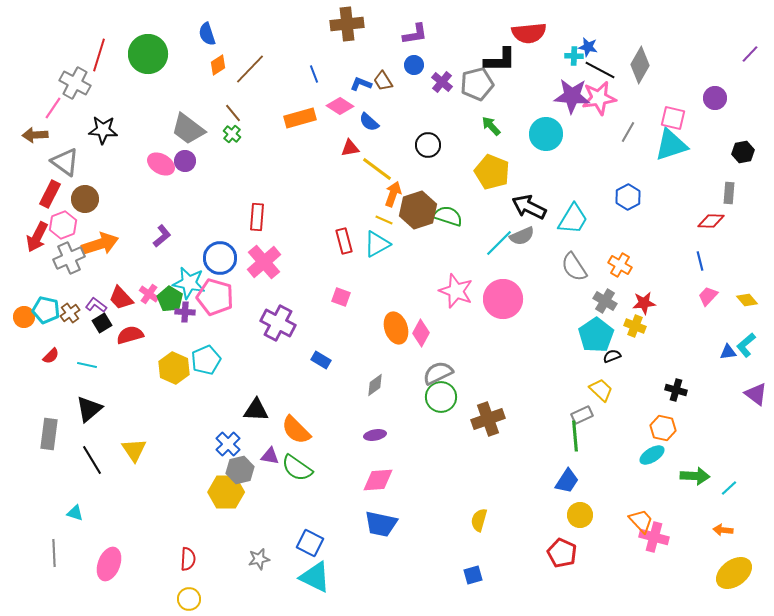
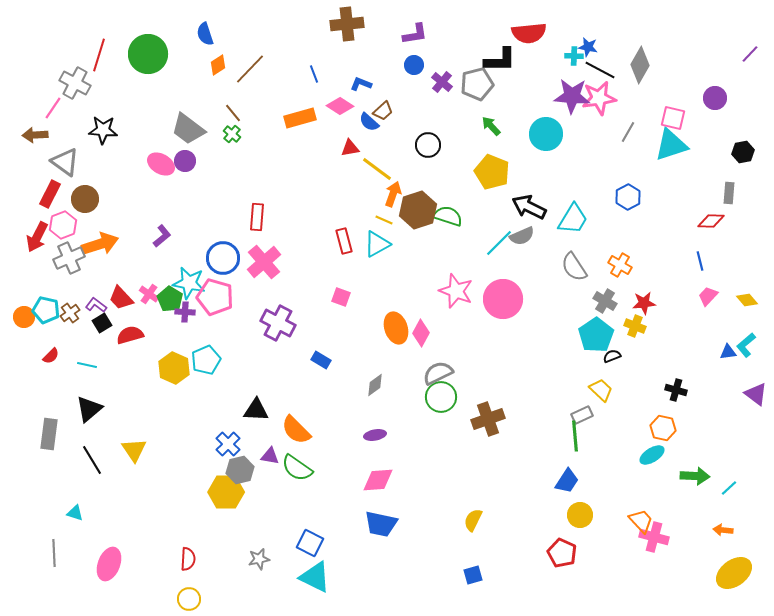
blue semicircle at (207, 34): moved 2 px left
brown trapezoid at (383, 81): moved 30 px down; rotated 100 degrees counterclockwise
blue circle at (220, 258): moved 3 px right
yellow semicircle at (479, 520): moved 6 px left; rotated 10 degrees clockwise
